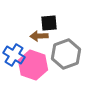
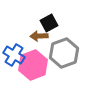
black square: rotated 24 degrees counterclockwise
gray hexagon: moved 2 px left, 1 px up
pink hexagon: rotated 20 degrees clockwise
